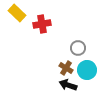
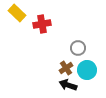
brown cross: rotated 24 degrees clockwise
